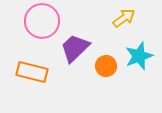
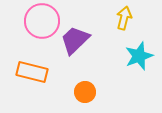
yellow arrow: rotated 40 degrees counterclockwise
purple trapezoid: moved 8 px up
orange circle: moved 21 px left, 26 px down
